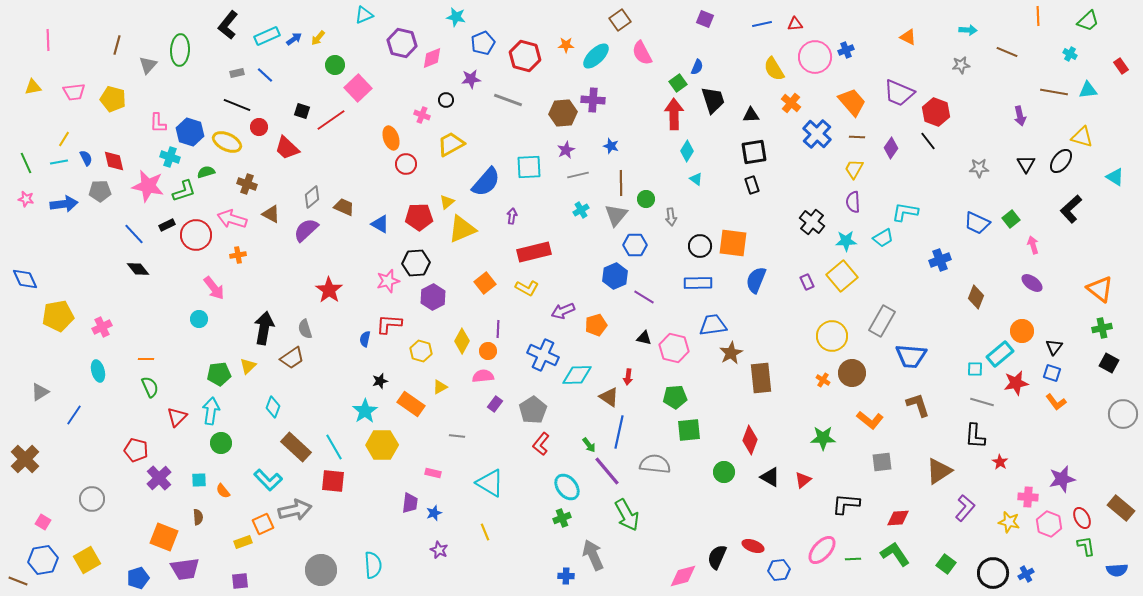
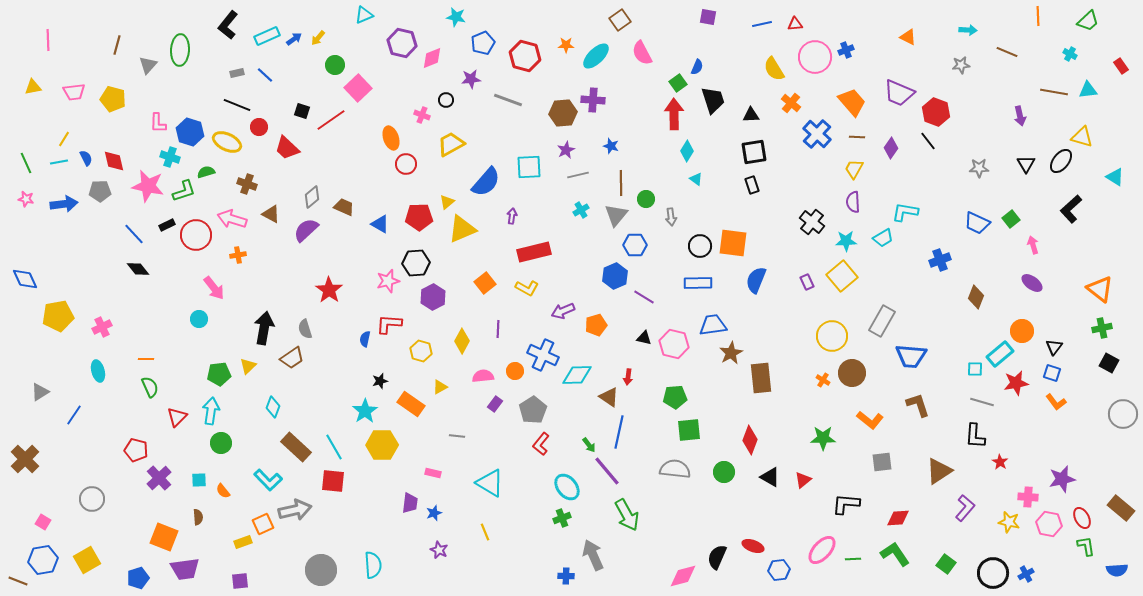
purple square at (705, 19): moved 3 px right, 2 px up; rotated 12 degrees counterclockwise
pink hexagon at (674, 348): moved 4 px up
orange circle at (488, 351): moved 27 px right, 20 px down
gray semicircle at (655, 464): moved 20 px right, 5 px down
pink hexagon at (1049, 524): rotated 10 degrees counterclockwise
